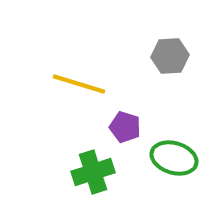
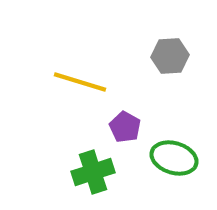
yellow line: moved 1 px right, 2 px up
purple pentagon: rotated 12 degrees clockwise
